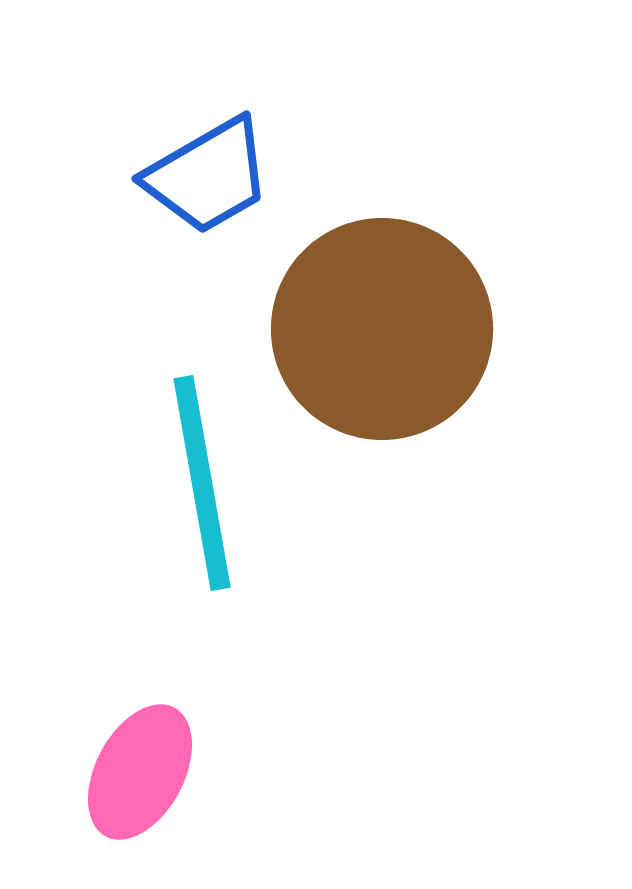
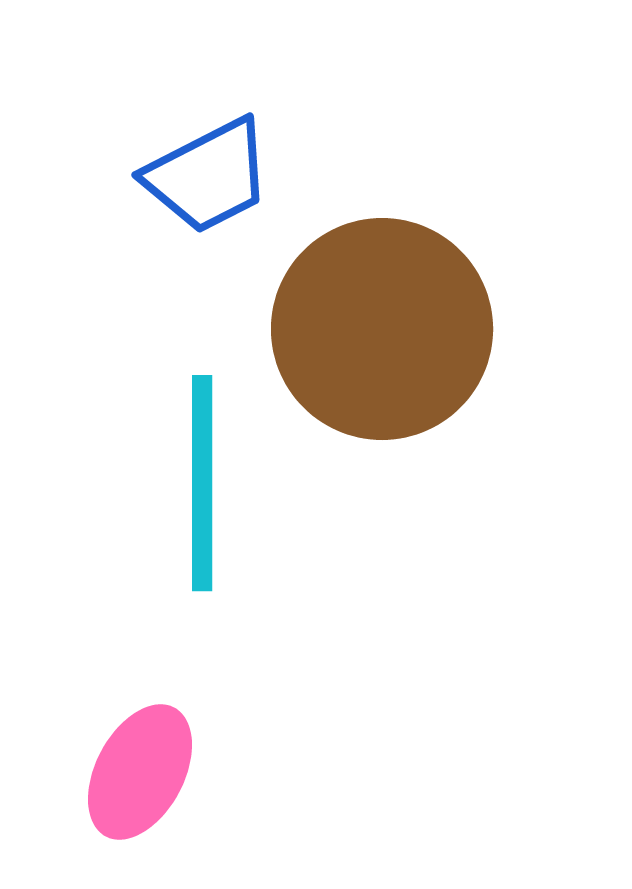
blue trapezoid: rotated 3 degrees clockwise
cyan line: rotated 10 degrees clockwise
